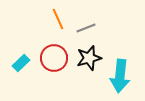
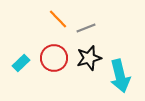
orange line: rotated 20 degrees counterclockwise
cyan arrow: rotated 20 degrees counterclockwise
